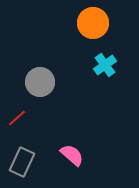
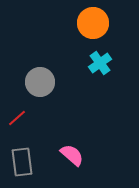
cyan cross: moved 5 px left, 2 px up
gray rectangle: rotated 32 degrees counterclockwise
